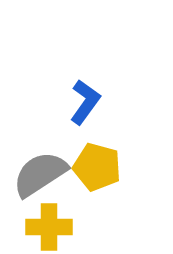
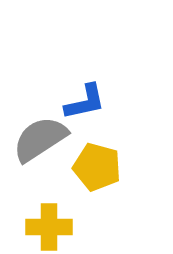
blue L-shape: rotated 42 degrees clockwise
gray semicircle: moved 35 px up
